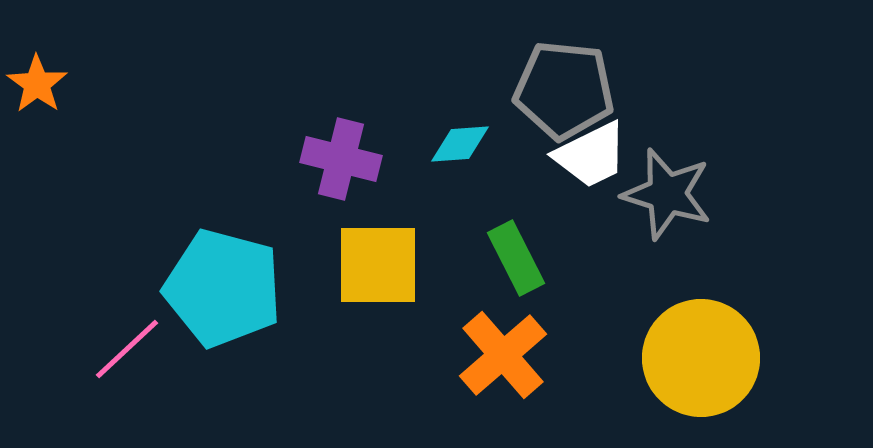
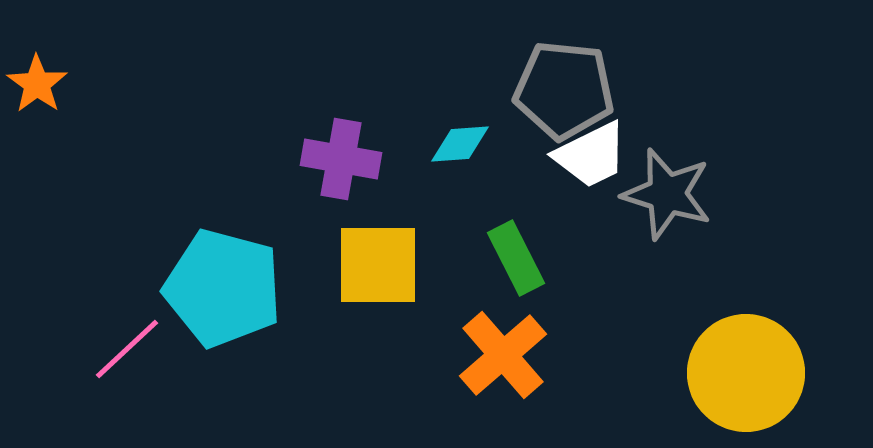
purple cross: rotated 4 degrees counterclockwise
yellow circle: moved 45 px right, 15 px down
